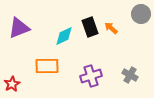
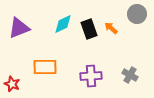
gray circle: moved 4 px left
black rectangle: moved 1 px left, 2 px down
cyan diamond: moved 1 px left, 12 px up
orange rectangle: moved 2 px left, 1 px down
purple cross: rotated 15 degrees clockwise
red star: rotated 21 degrees counterclockwise
